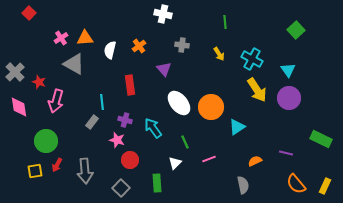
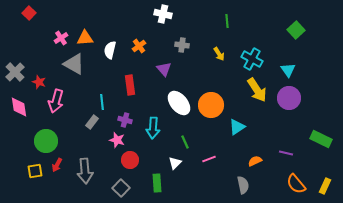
green line at (225, 22): moved 2 px right, 1 px up
orange circle at (211, 107): moved 2 px up
cyan arrow at (153, 128): rotated 140 degrees counterclockwise
